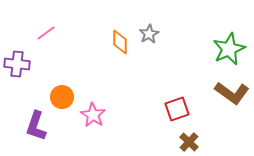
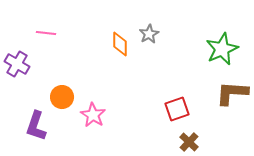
pink line: rotated 42 degrees clockwise
orange diamond: moved 2 px down
green star: moved 7 px left
purple cross: rotated 25 degrees clockwise
brown L-shape: rotated 148 degrees clockwise
